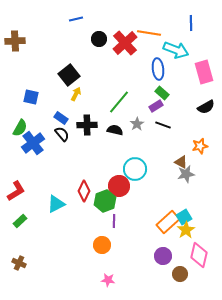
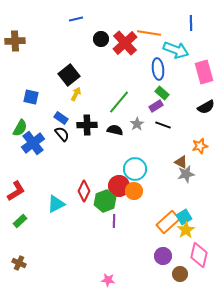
black circle at (99, 39): moved 2 px right
orange circle at (102, 245): moved 32 px right, 54 px up
